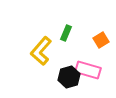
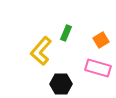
pink rectangle: moved 10 px right, 2 px up
black hexagon: moved 8 px left, 7 px down; rotated 15 degrees clockwise
